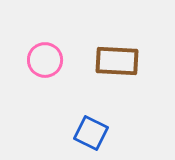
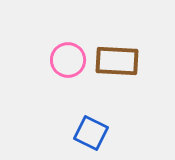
pink circle: moved 23 px right
